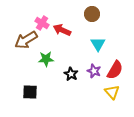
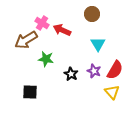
green star: rotated 14 degrees clockwise
